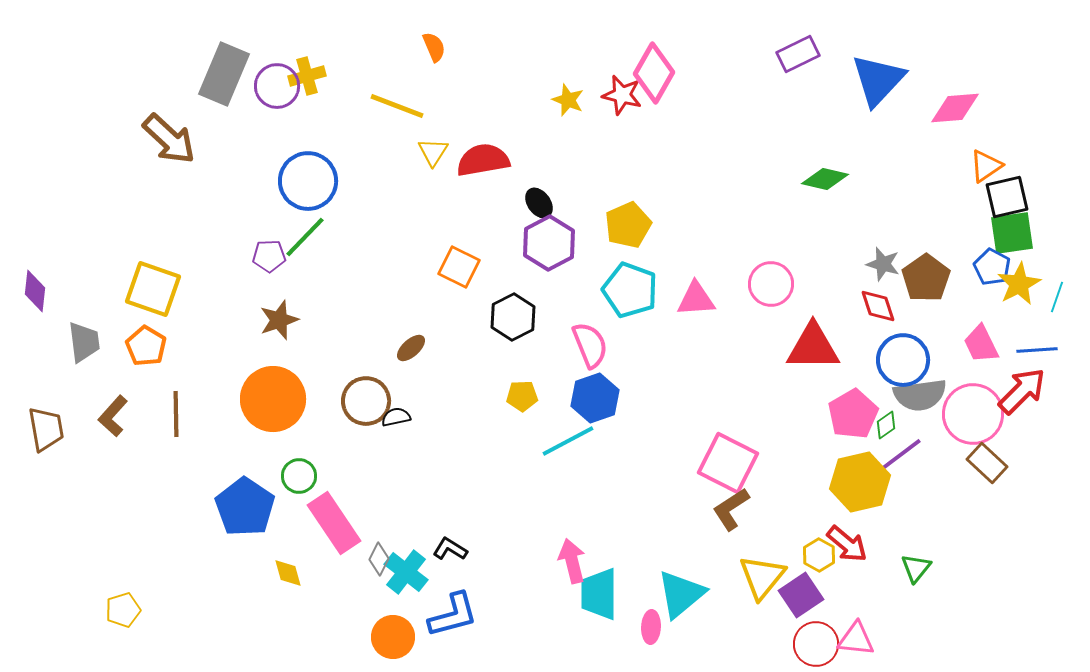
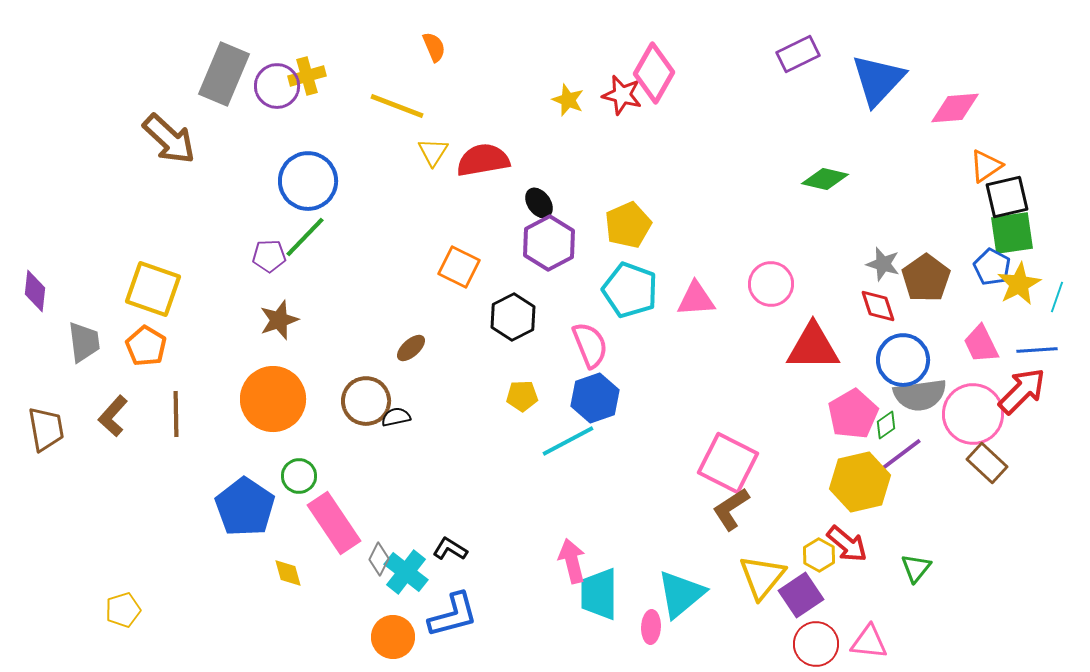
pink triangle at (856, 639): moved 13 px right, 3 px down
